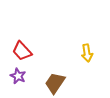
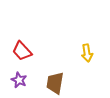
purple star: moved 1 px right, 4 px down
brown trapezoid: rotated 25 degrees counterclockwise
